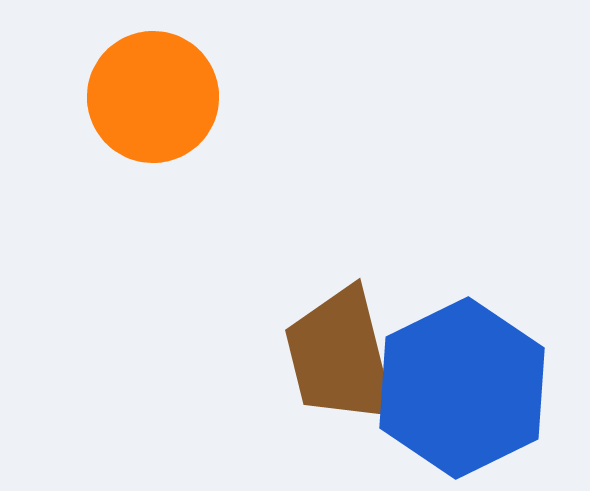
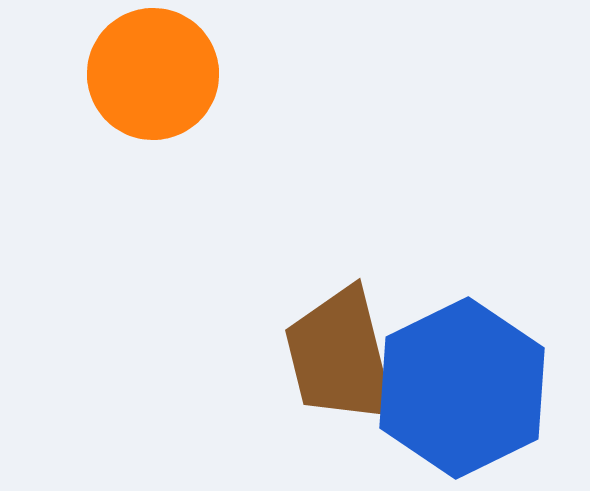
orange circle: moved 23 px up
